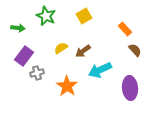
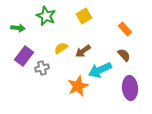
brown semicircle: moved 11 px left, 5 px down
gray cross: moved 5 px right, 5 px up
orange star: moved 11 px right; rotated 15 degrees clockwise
